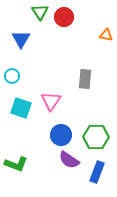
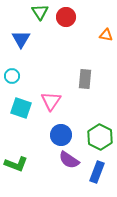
red circle: moved 2 px right
green hexagon: moved 4 px right; rotated 25 degrees clockwise
